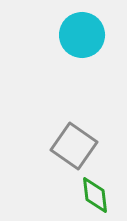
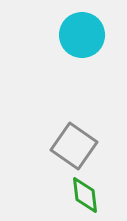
green diamond: moved 10 px left
